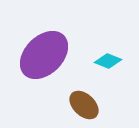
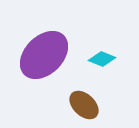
cyan diamond: moved 6 px left, 2 px up
